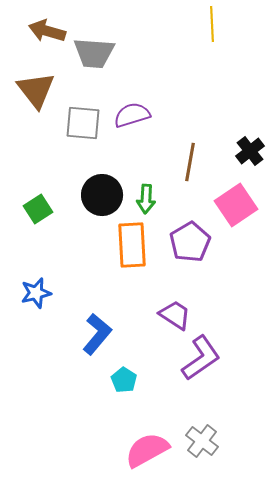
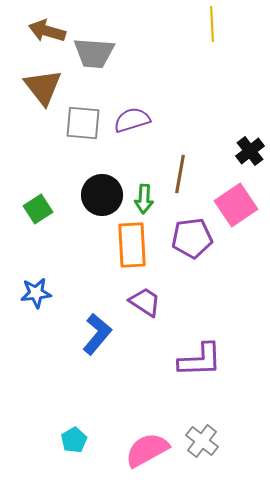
brown triangle: moved 7 px right, 3 px up
purple semicircle: moved 5 px down
brown line: moved 10 px left, 12 px down
green arrow: moved 2 px left
purple pentagon: moved 2 px right, 4 px up; rotated 24 degrees clockwise
blue star: rotated 8 degrees clockwise
purple trapezoid: moved 30 px left, 13 px up
purple L-shape: moved 1 px left, 2 px down; rotated 33 degrees clockwise
cyan pentagon: moved 50 px left, 60 px down; rotated 10 degrees clockwise
